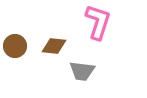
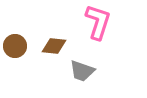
gray trapezoid: rotated 12 degrees clockwise
